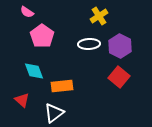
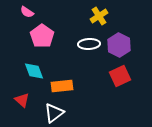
purple hexagon: moved 1 px left, 1 px up
red square: moved 1 px right, 1 px up; rotated 25 degrees clockwise
